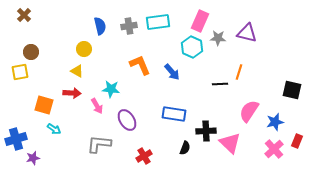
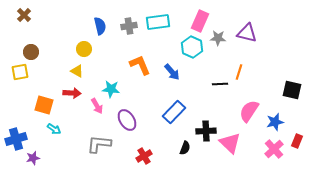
blue rectangle: moved 2 px up; rotated 55 degrees counterclockwise
